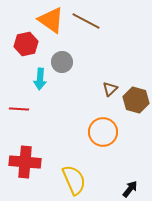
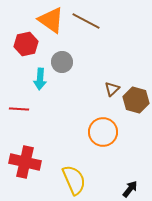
brown triangle: moved 2 px right
red cross: rotated 8 degrees clockwise
